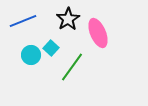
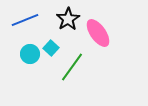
blue line: moved 2 px right, 1 px up
pink ellipse: rotated 12 degrees counterclockwise
cyan circle: moved 1 px left, 1 px up
